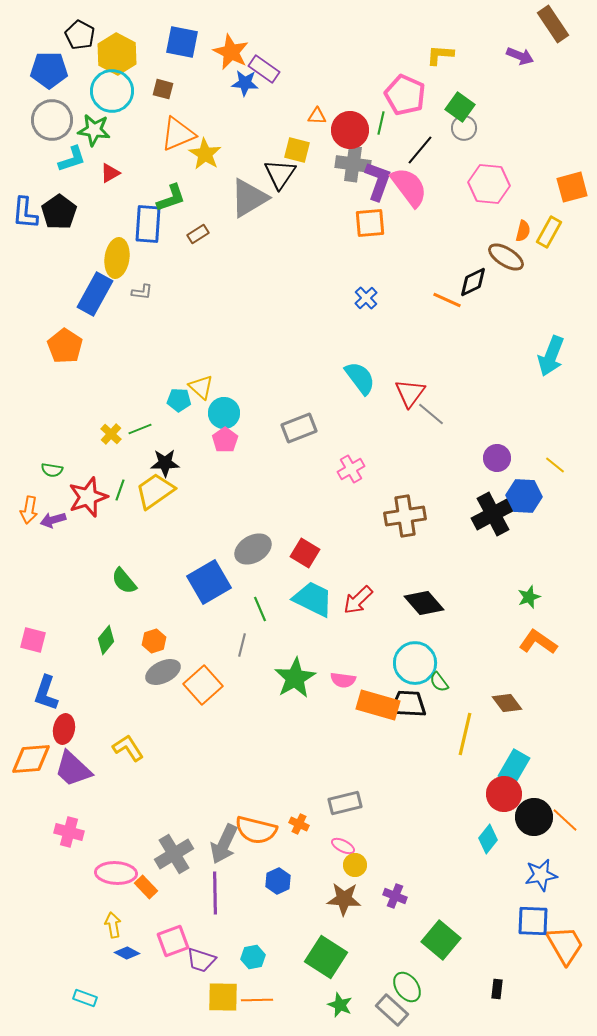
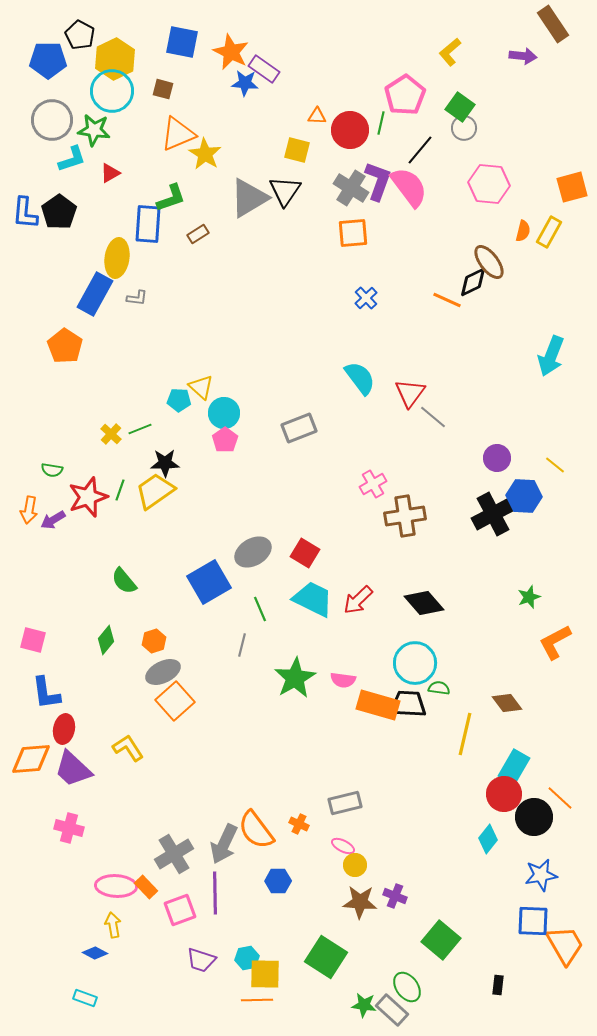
yellow hexagon at (117, 54): moved 2 px left, 5 px down; rotated 6 degrees clockwise
yellow L-shape at (440, 55): moved 10 px right, 3 px up; rotated 44 degrees counterclockwise
purple arrow at (520, 56): moved 3 px right; rotated 16 degrees counterclockwise
blue pentagon at (49, 70): moved 1 px left, 10 px up
pink pentagon at (405, 95): rotated 15 degrees clockwise
gray cross at (353, 164): moved 2 px left, 24 px down; rotated 24 degrees clockwise
black triangle at (280, 174): moved 5 px right, 17 px down
orange square at (370, 223): moved 17 px left, 10 px down
brown ellipse at (506, 257): moved 17 px left, 5 px down; rotated 21 degrees clockwise
gray L-shape at (142, 292): moved 5 px left, 6 px down
gray line at (431, 414): moved 2 px right, 3 px down
pink cross at (351, 469): moved 22 px right, 15 px down
purple arrow at (53, 520): rotated 15 degrees counterclockwise
gray ellipse at (253, 549): moved 3 px down
orange L-shape at (538, 642): moved 17 px right; rotated 63 degrees counterclockwise
green semicircle at (439, 682): moved 6 px down; rotated 135 degrees clockwise
orange square at (203, 685): moved 28 px left, 16 px down
blue L-shape at (46, 693): rotated 27 degrees counterclockwise
orange line at (565, 820): moved 5 px left, 22 px up
orange semicircle at (256, 830): rotated 39 degrees clockwise
pink cross at (69, 832): moved 4 px up
pink ellipse at (116, 873): moved 13 px down
blue hexagon at (278, 881): rotated 25 degrees clockwise
brown star at (344, 899): moved 16 px right, 3 px down
pink square at (173, 941): moved 7 px right, 31 px up
blue diamond at (127, 953): moved 32 px left
cyan hexagon at (253, 957): moved 6 px left, 1 px down
black rectangle at (497, 989): moved 1 px right, 4 px up
yellow square at (223, 997): moved 42 px right, 23 px up
green star at (340, 1005): moved 24 px right; rotated 15 degrees counterclockwise
